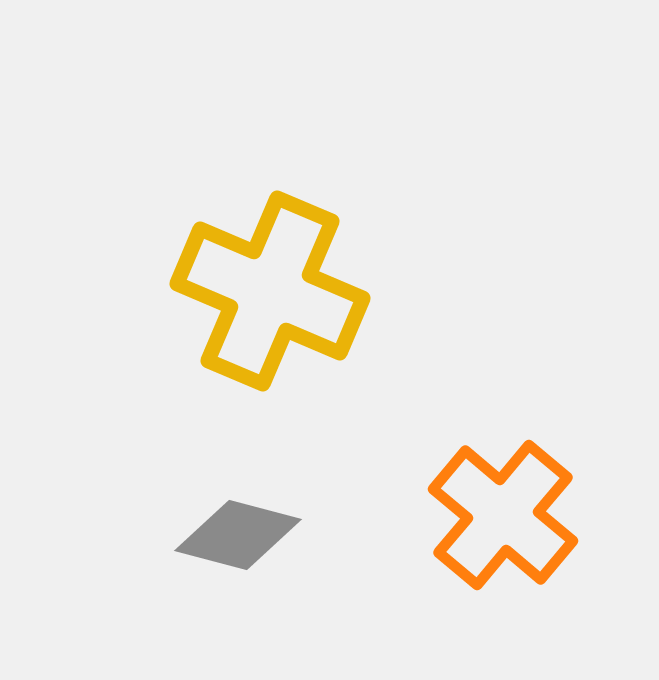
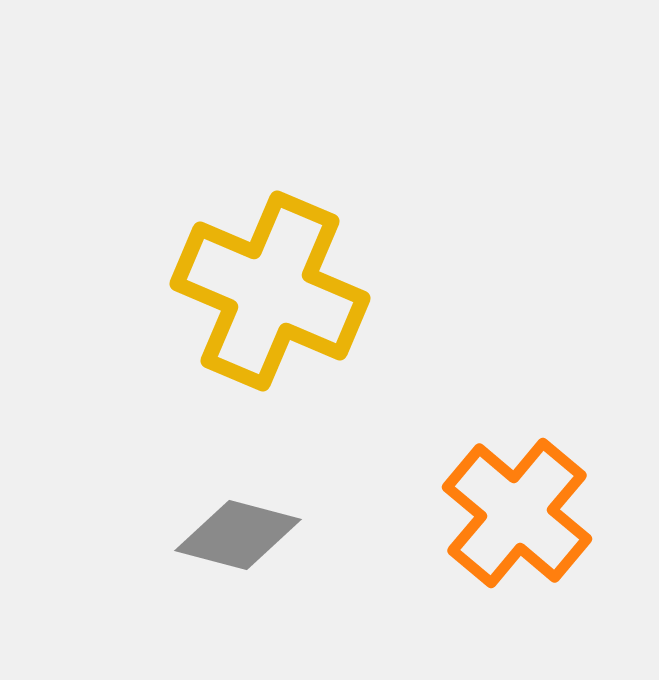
orange cross: moved 14 px right, 2 px up
